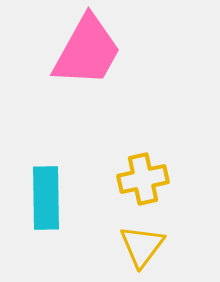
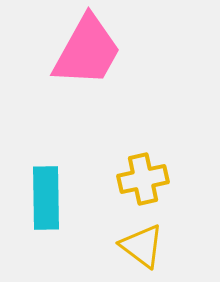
yellow triangle: rotated 30 degrees counterclockwise
